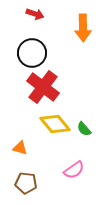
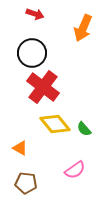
orange arrow: rotated 24 degrees clockwise
orange triangle: rotated 14 degrees clockwise
pink semicircle: moved 1 px right
